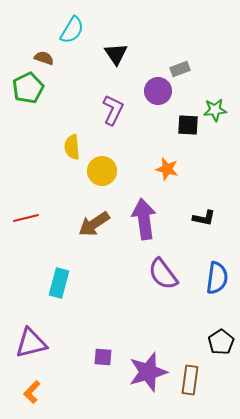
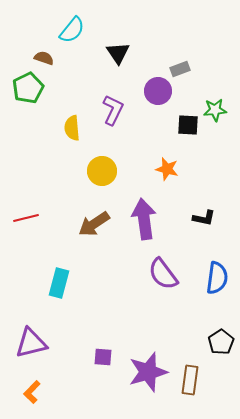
cyan semicircle: rotated 8 degrees clockwise
black triangle: moved 2 px right, 1 px up
yellow semicircle: moved 19 px up
